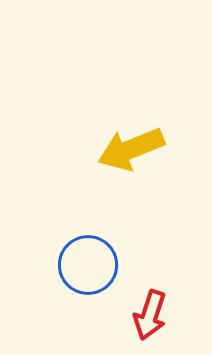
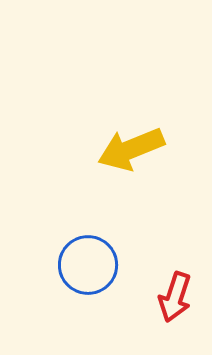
red arrow: moved 25 px right, 18 px up
